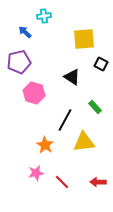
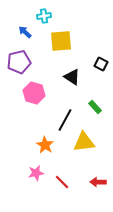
yellow square: moved 23 px left, 2 px down
